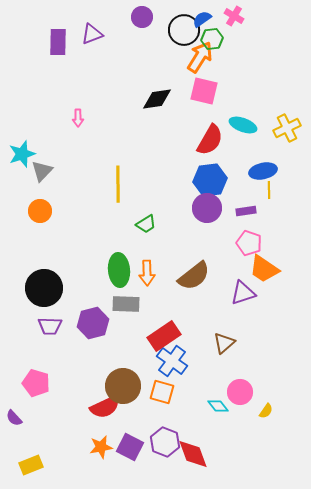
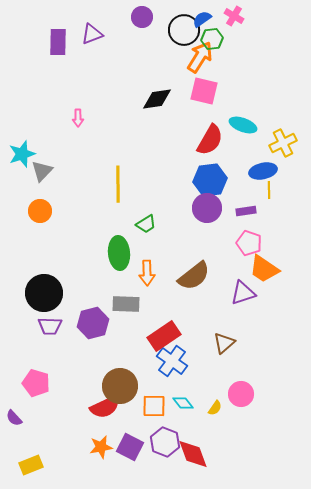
yellow cross at (287, 128): moved 4 px left, 15 px down
green ellipse at (119, 270): moved 17 px up
black circle at (44, 288): moved 5 px down
brown circle at (123, 386): moved 3 px left
orange square at (162, 392): moved 8 px left, 14 px down; rotated 15 degrees counterclockwise
pink circle at (240, 392): moved 1 px right, 2 px down
cyan diamond at (218, 406): moved 35 px left, 3 px up
yellow semicircle at (266, 411): moved 51 px left, 3 px up
